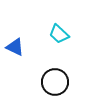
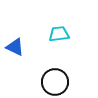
cyan trapezoid: rotated 130 degrees clockwise
